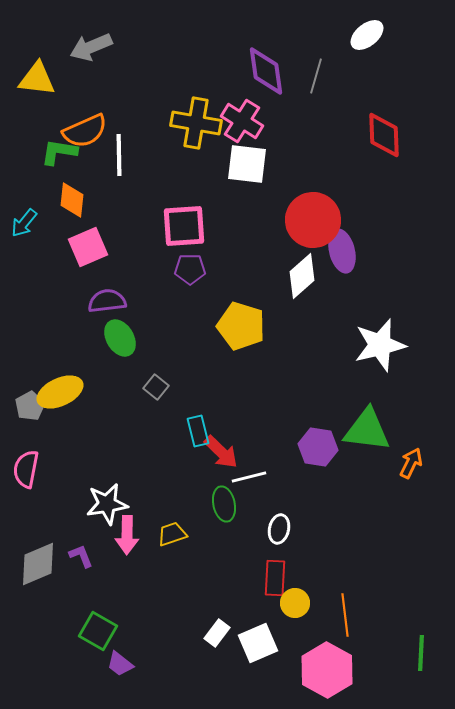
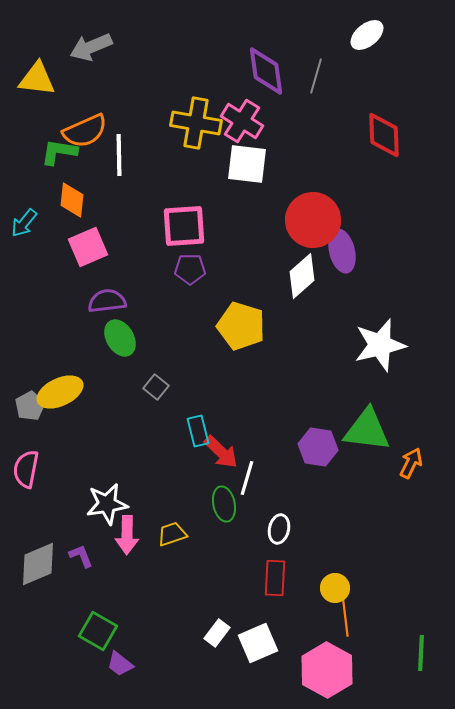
white line at (249, 477): moved 2 px left, 1 px down; rotated 60 degrees counterclockwise
yellow circle at (295, 603): moved 40 px right, 15 px up
